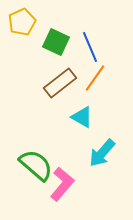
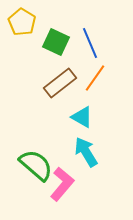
yellow pentagon: rotated 16 degrees counterclockwise
blue line: moved 4 px up
cyan arrow: moved 16 px left, 1 px up; rotated 108 degrees clockwise
